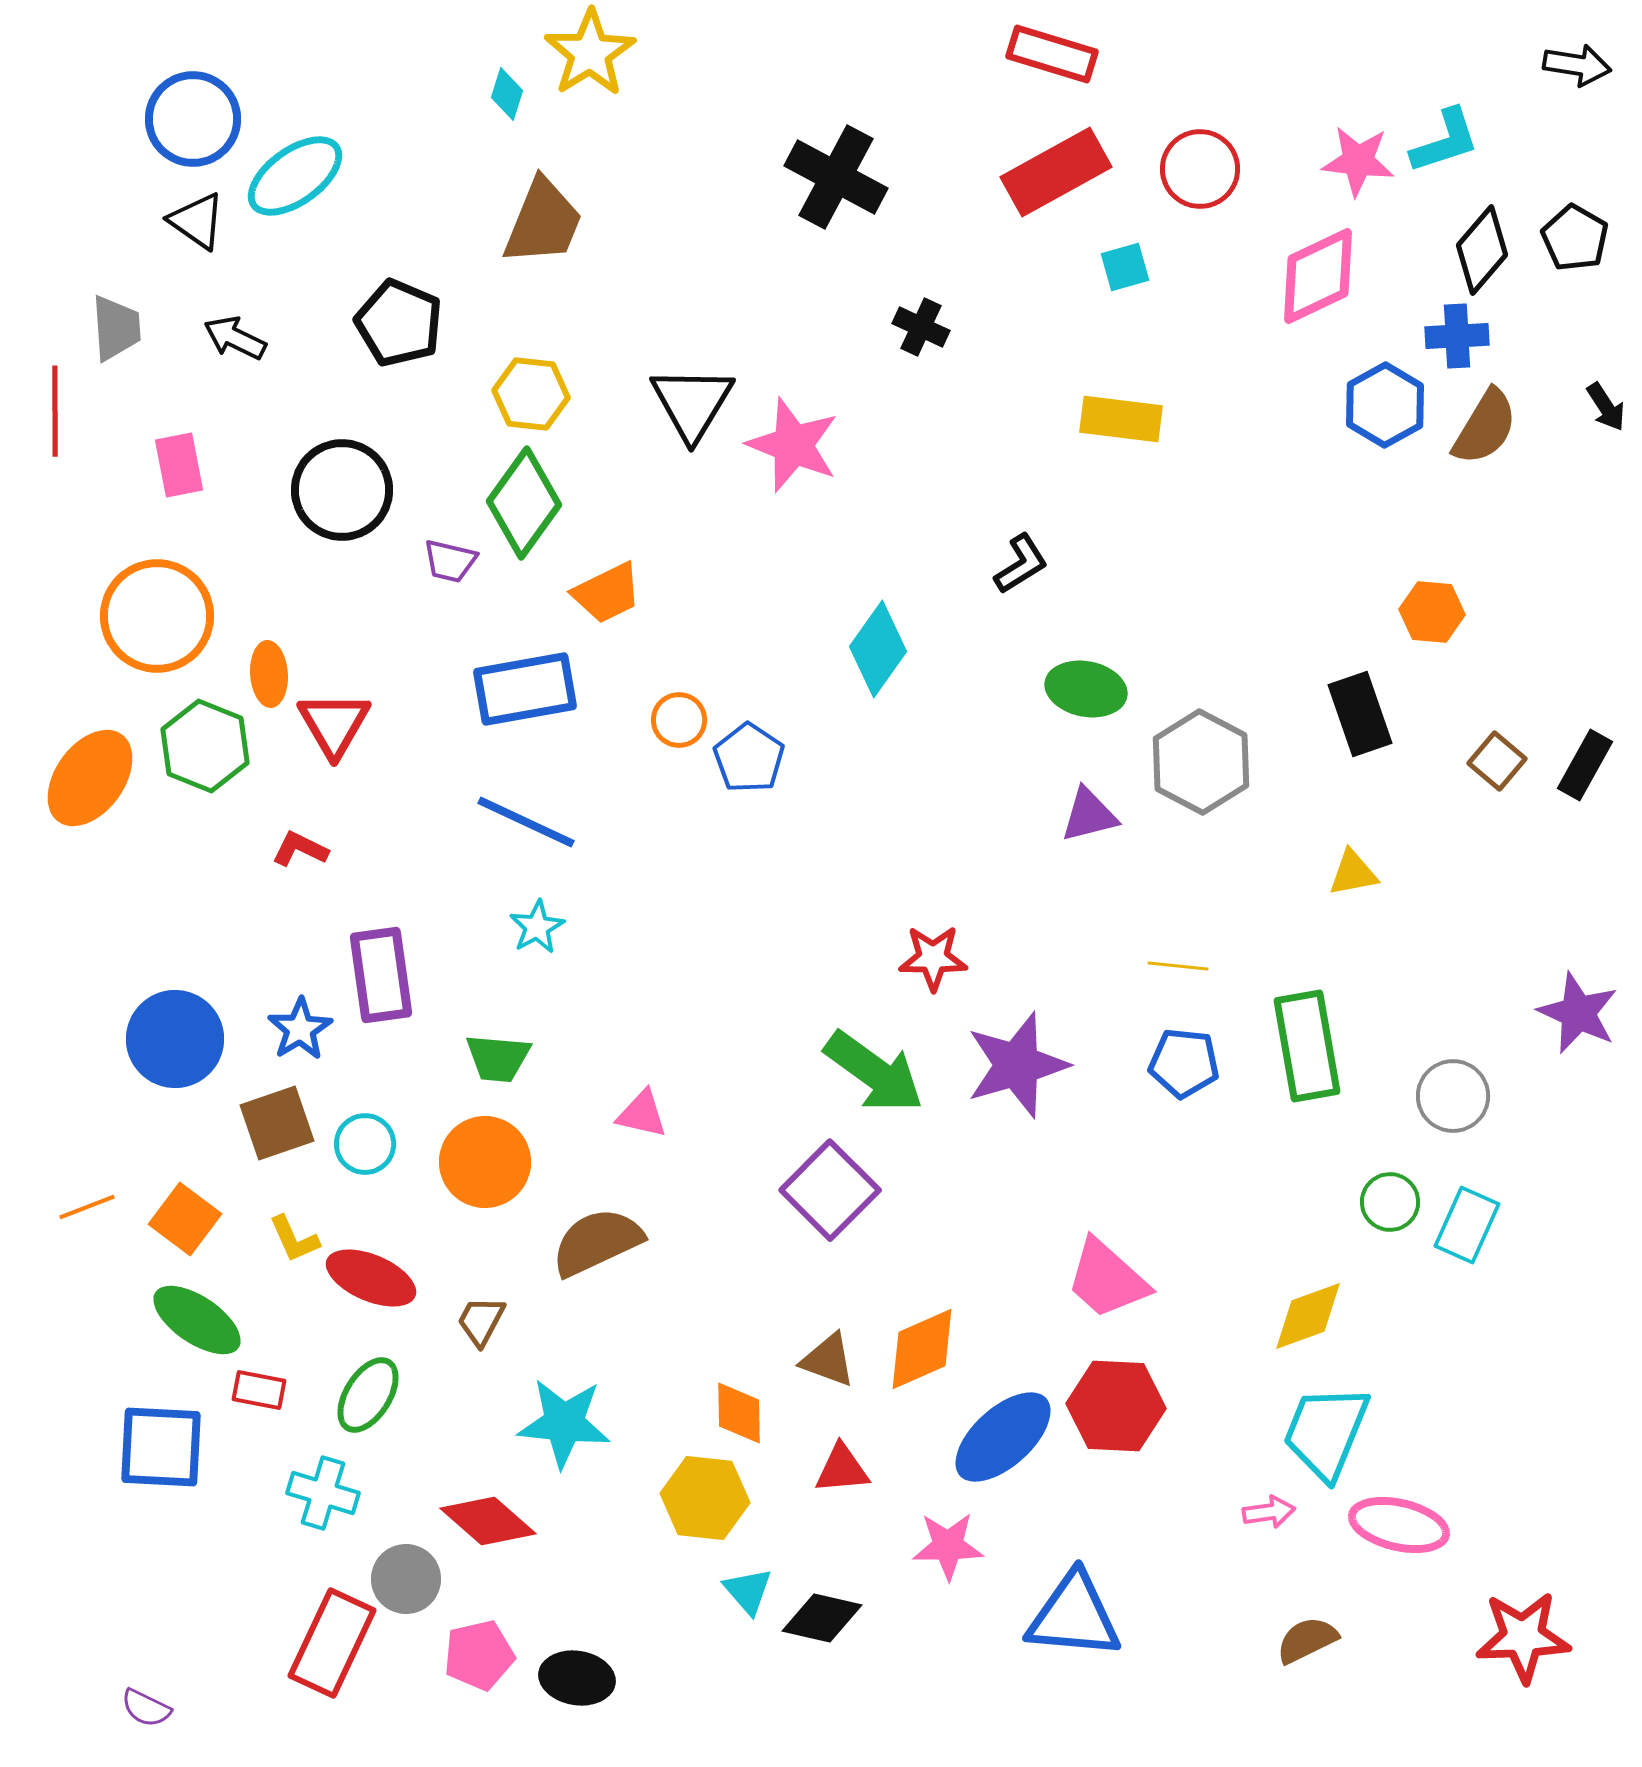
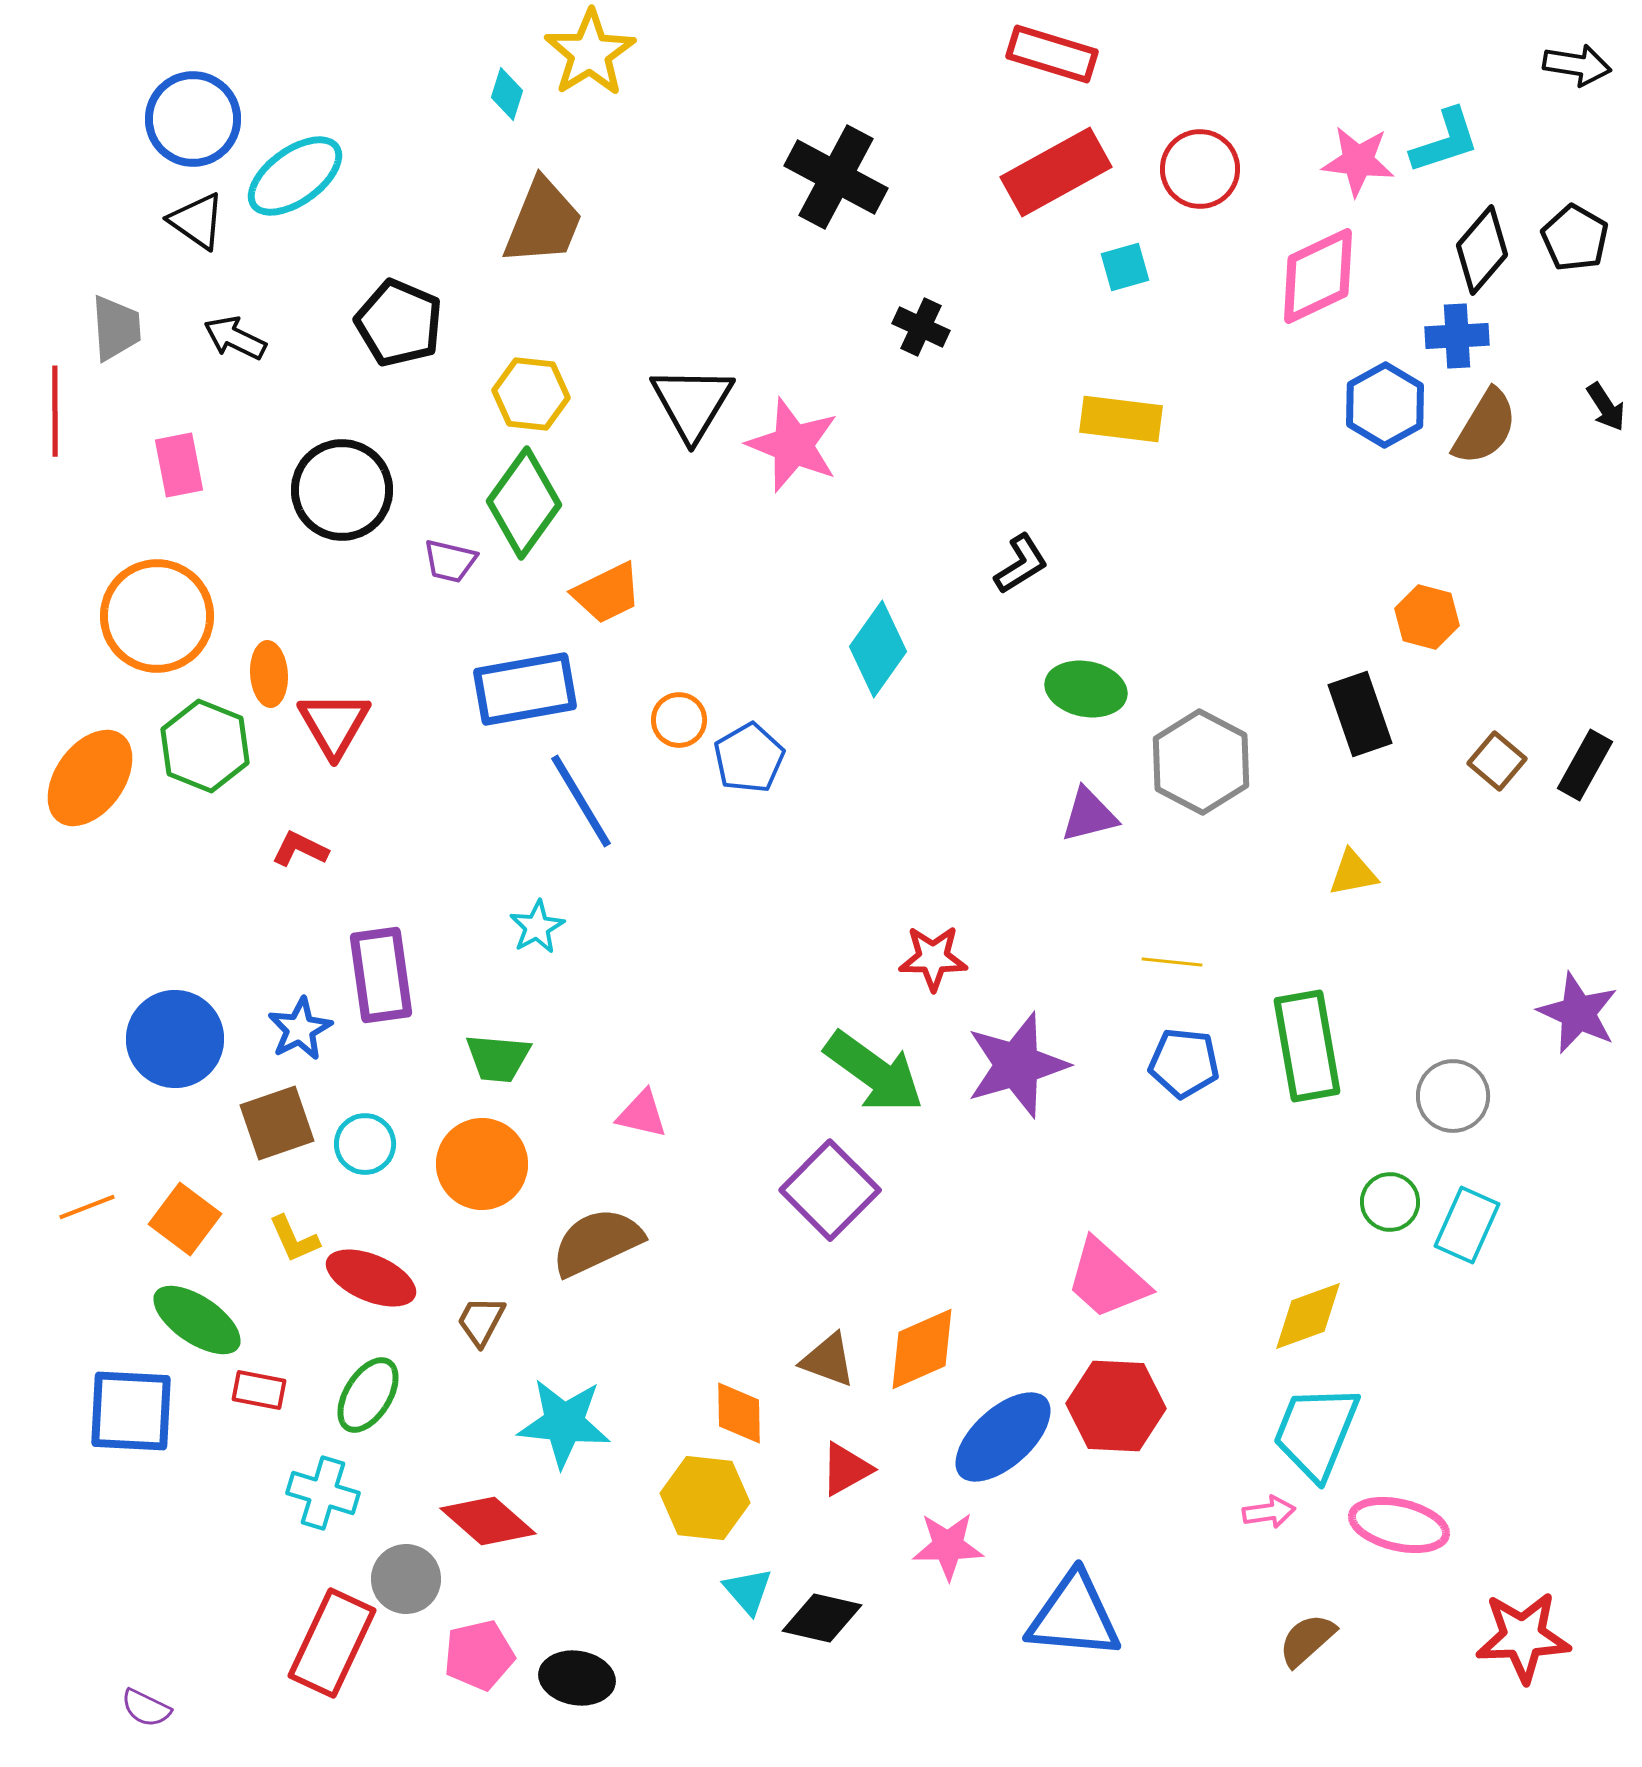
orange hexagon at (1432, 612): moved 5 px left, 5 px down; rotated 10 degrees clockwise
blue pentagon at (749, 758): rotated 8 degrees clockwise
blue line at (526, 822): moved 55 px right, 21 px up; rotated 34 degrees clockwise
yellow line at (1178, 966): moved 6 px left, 4 px up
blue star at (300, 1029): rotated 4 degrees clockwise
orange circle at (485, 1162): moved 3 px left, 2 px down
cyan trapezoid at (1326, 1432): moved 10 px left
blue square at (161, 1447): moved 30 px left, 36 px up
red triangle at (842, 1469): moved 4 px right; rotated 24 degrees counterclockwise
brown semicircle at (1307, 1640): rotated 16 degrees counterclockwise
